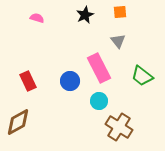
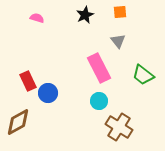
green trapezoid: moved 1 px right, 1 px up
blue circle: moved 22 px left, 12 px down
